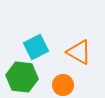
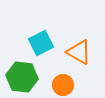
cyan square: moved 5 px right, 4 px up
